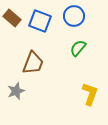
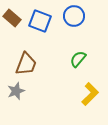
green semicircle: moved 11 px down
brown trapezoid: moved 7 px left, 1 px down
yellow L-shape: rotated 25 degrees clockwise
